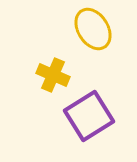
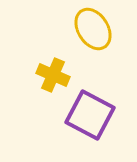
purple square: moved 1 px right, 1 px up; rotated 30 degrees counterclockwise
